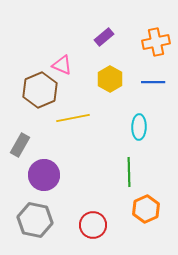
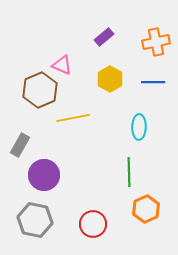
red circle: moved 1 px up
